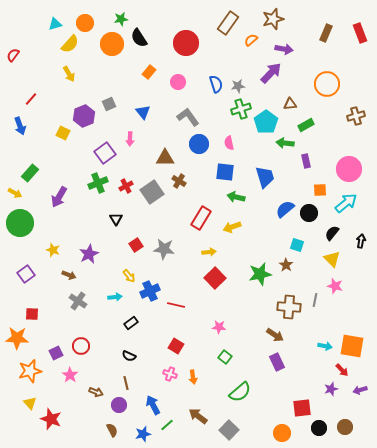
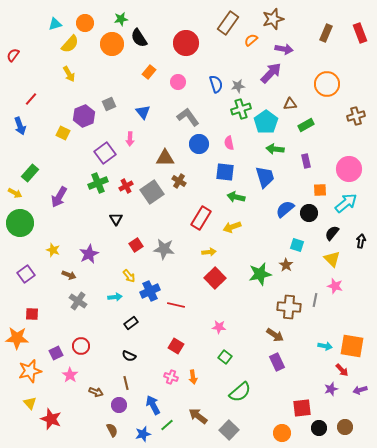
green arrow at (285, 143): moved 10 px left, 6 px down
pink cross at (170, 374): moved 1 px right, 3 px down
